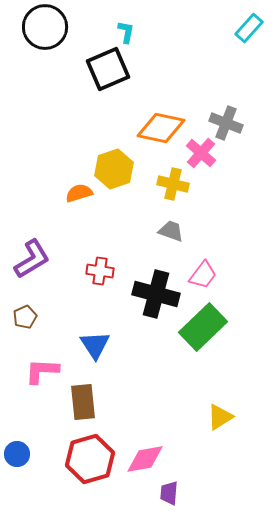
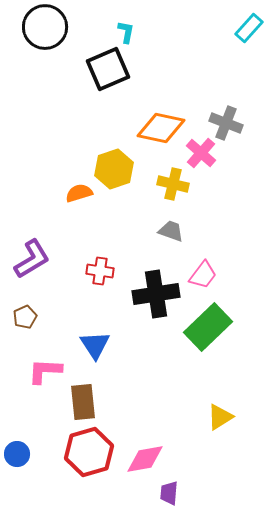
black cross: rotated 24 degrees counterclockwise
green rectangle: moved 5 px right
pink L-shape: moved 3 px right
red hexagon: moved 1 px left, 7 px up
